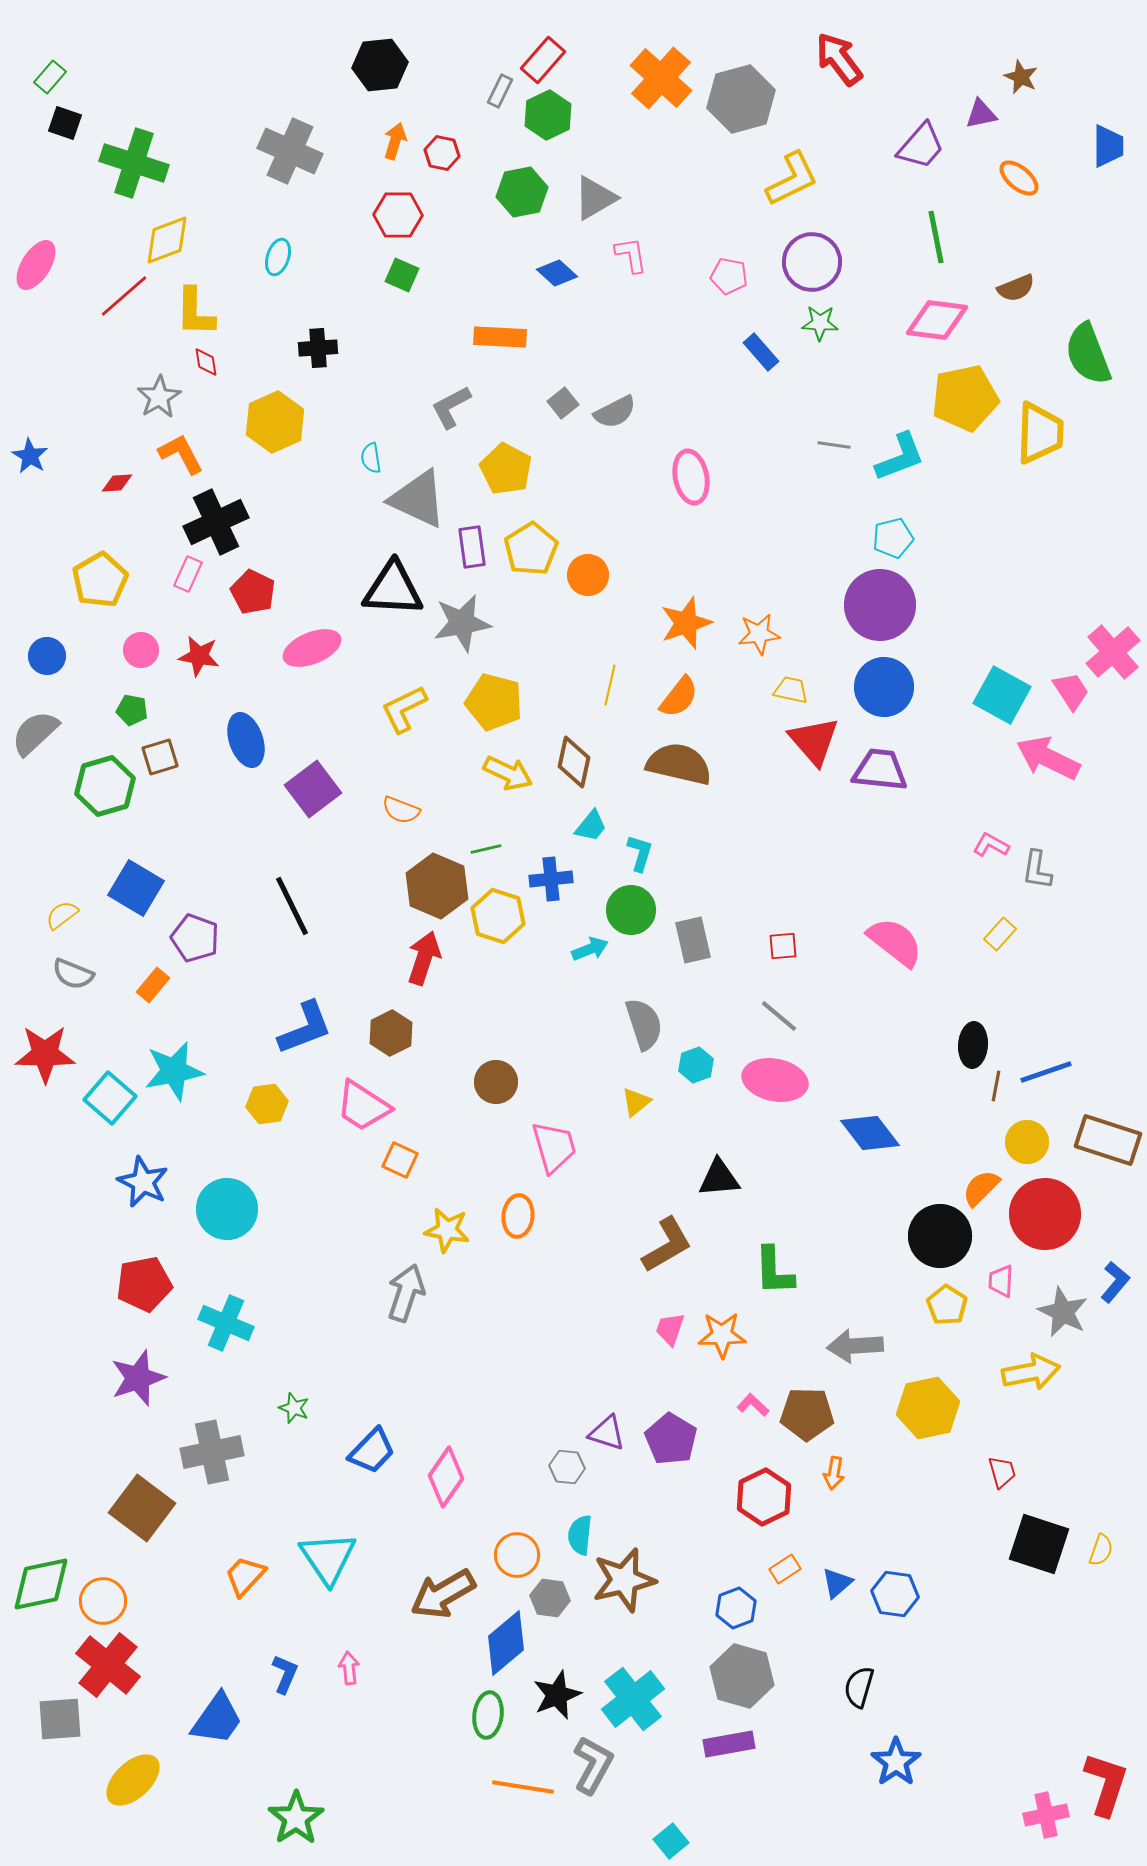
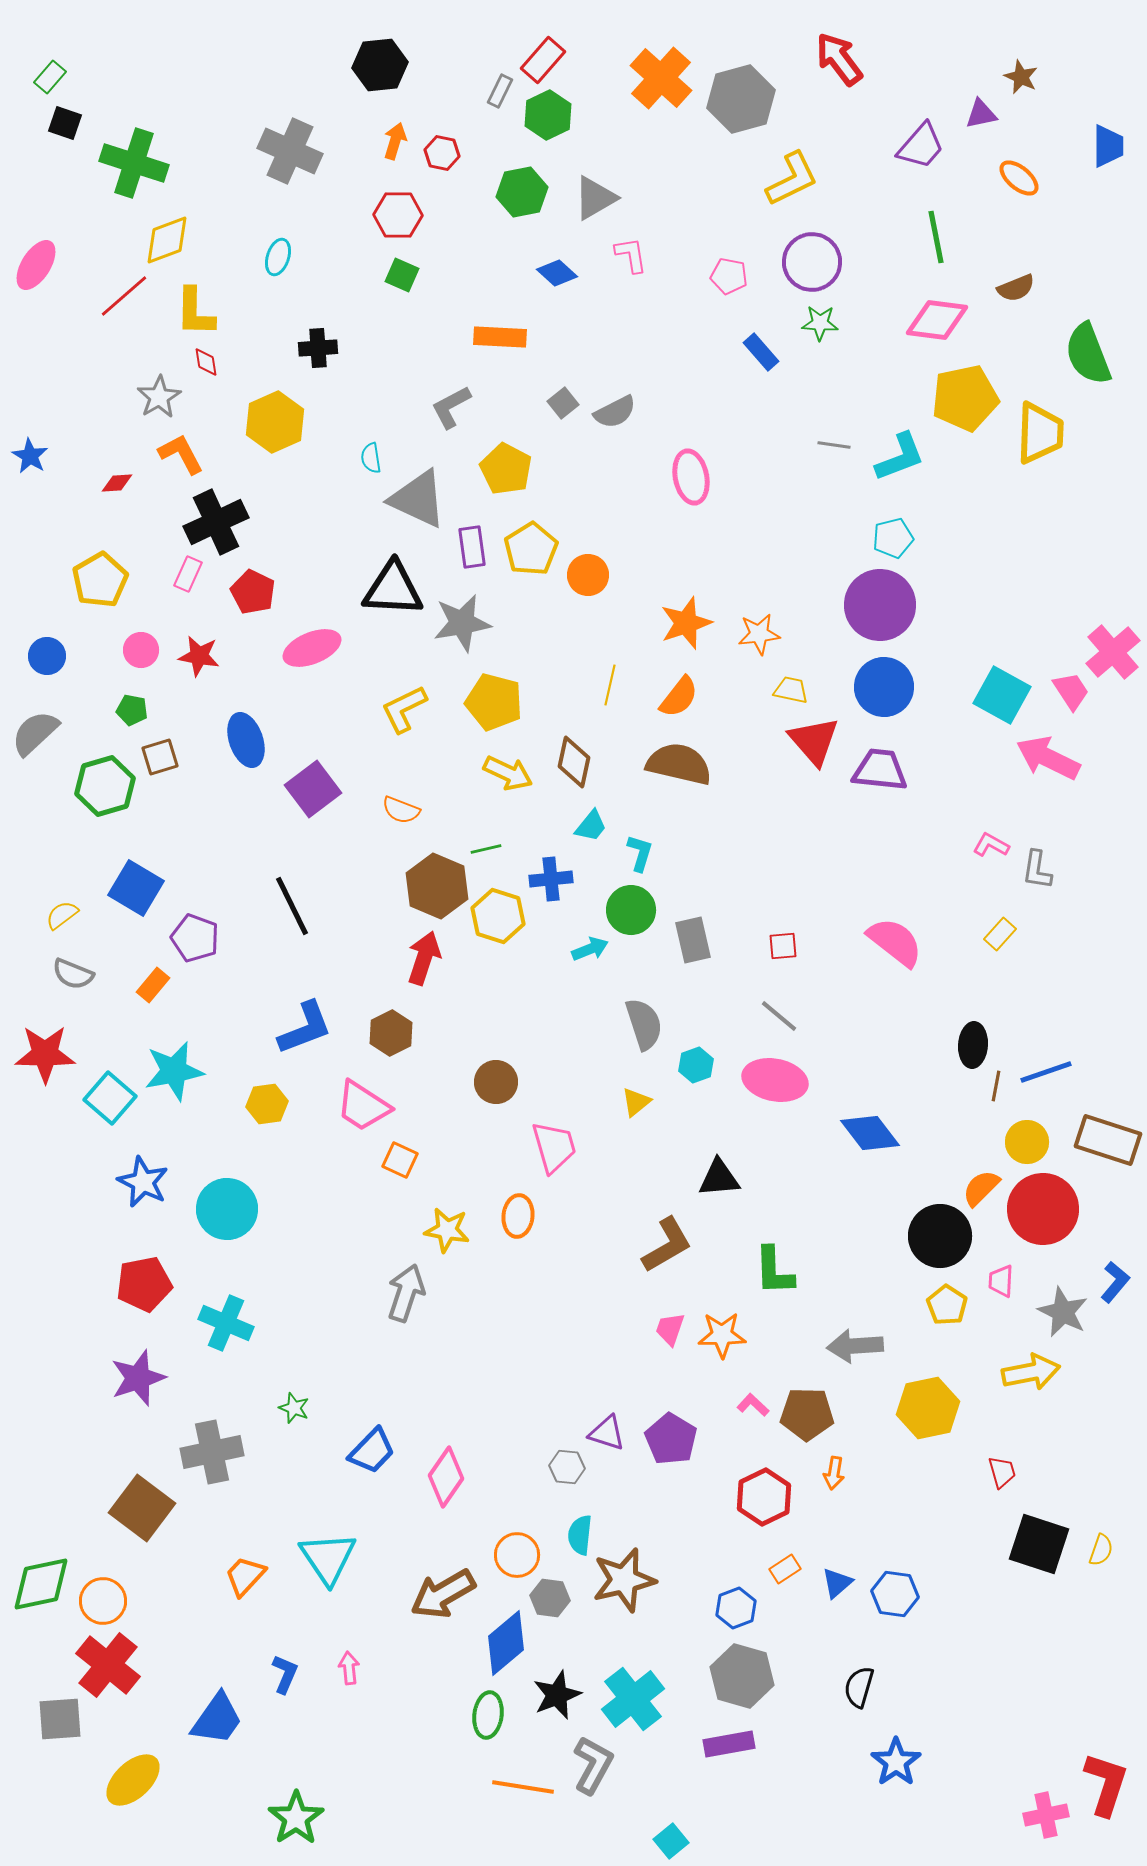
red circle at (1045, 1214): moved 2 px left, 5 px up
